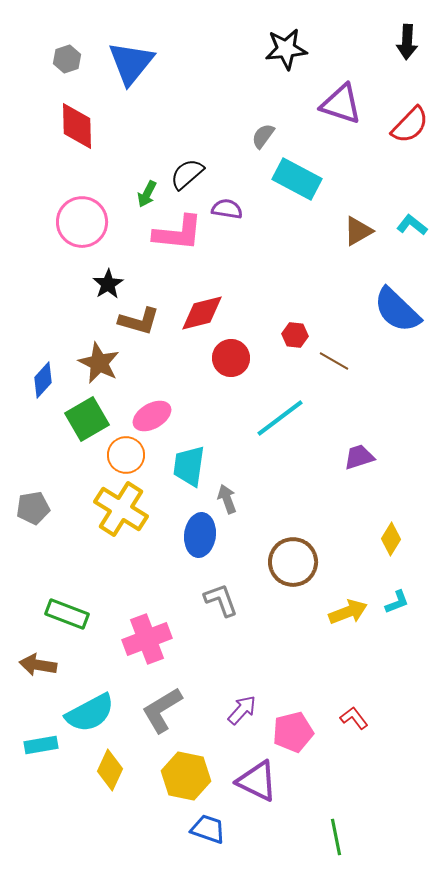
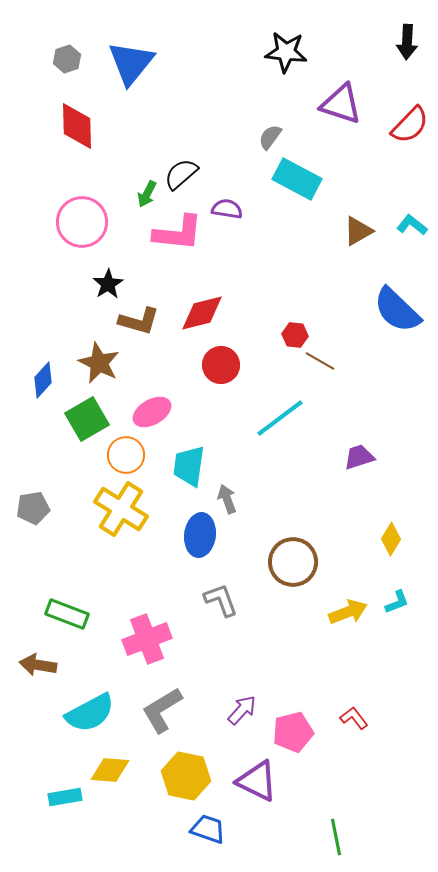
black star at (286, 49): moved 3 px down; rotated 12 degrees clockwise
gray semicircle at (263, 136): moved 7 px right, 1 px down
black semicircle at (187, 174): moved 6 px left
red circle at (231, 358): moved 10 px left, 7 px down
brown line at (334, 361): moved 14 px left
pink ellipse at (152, 416): moved 4 px up
cyan rectangle at (41, 745): moved 24 px right, 52 px down
yellow diamond at (110, 770): rotated 69 degrees clockwise
